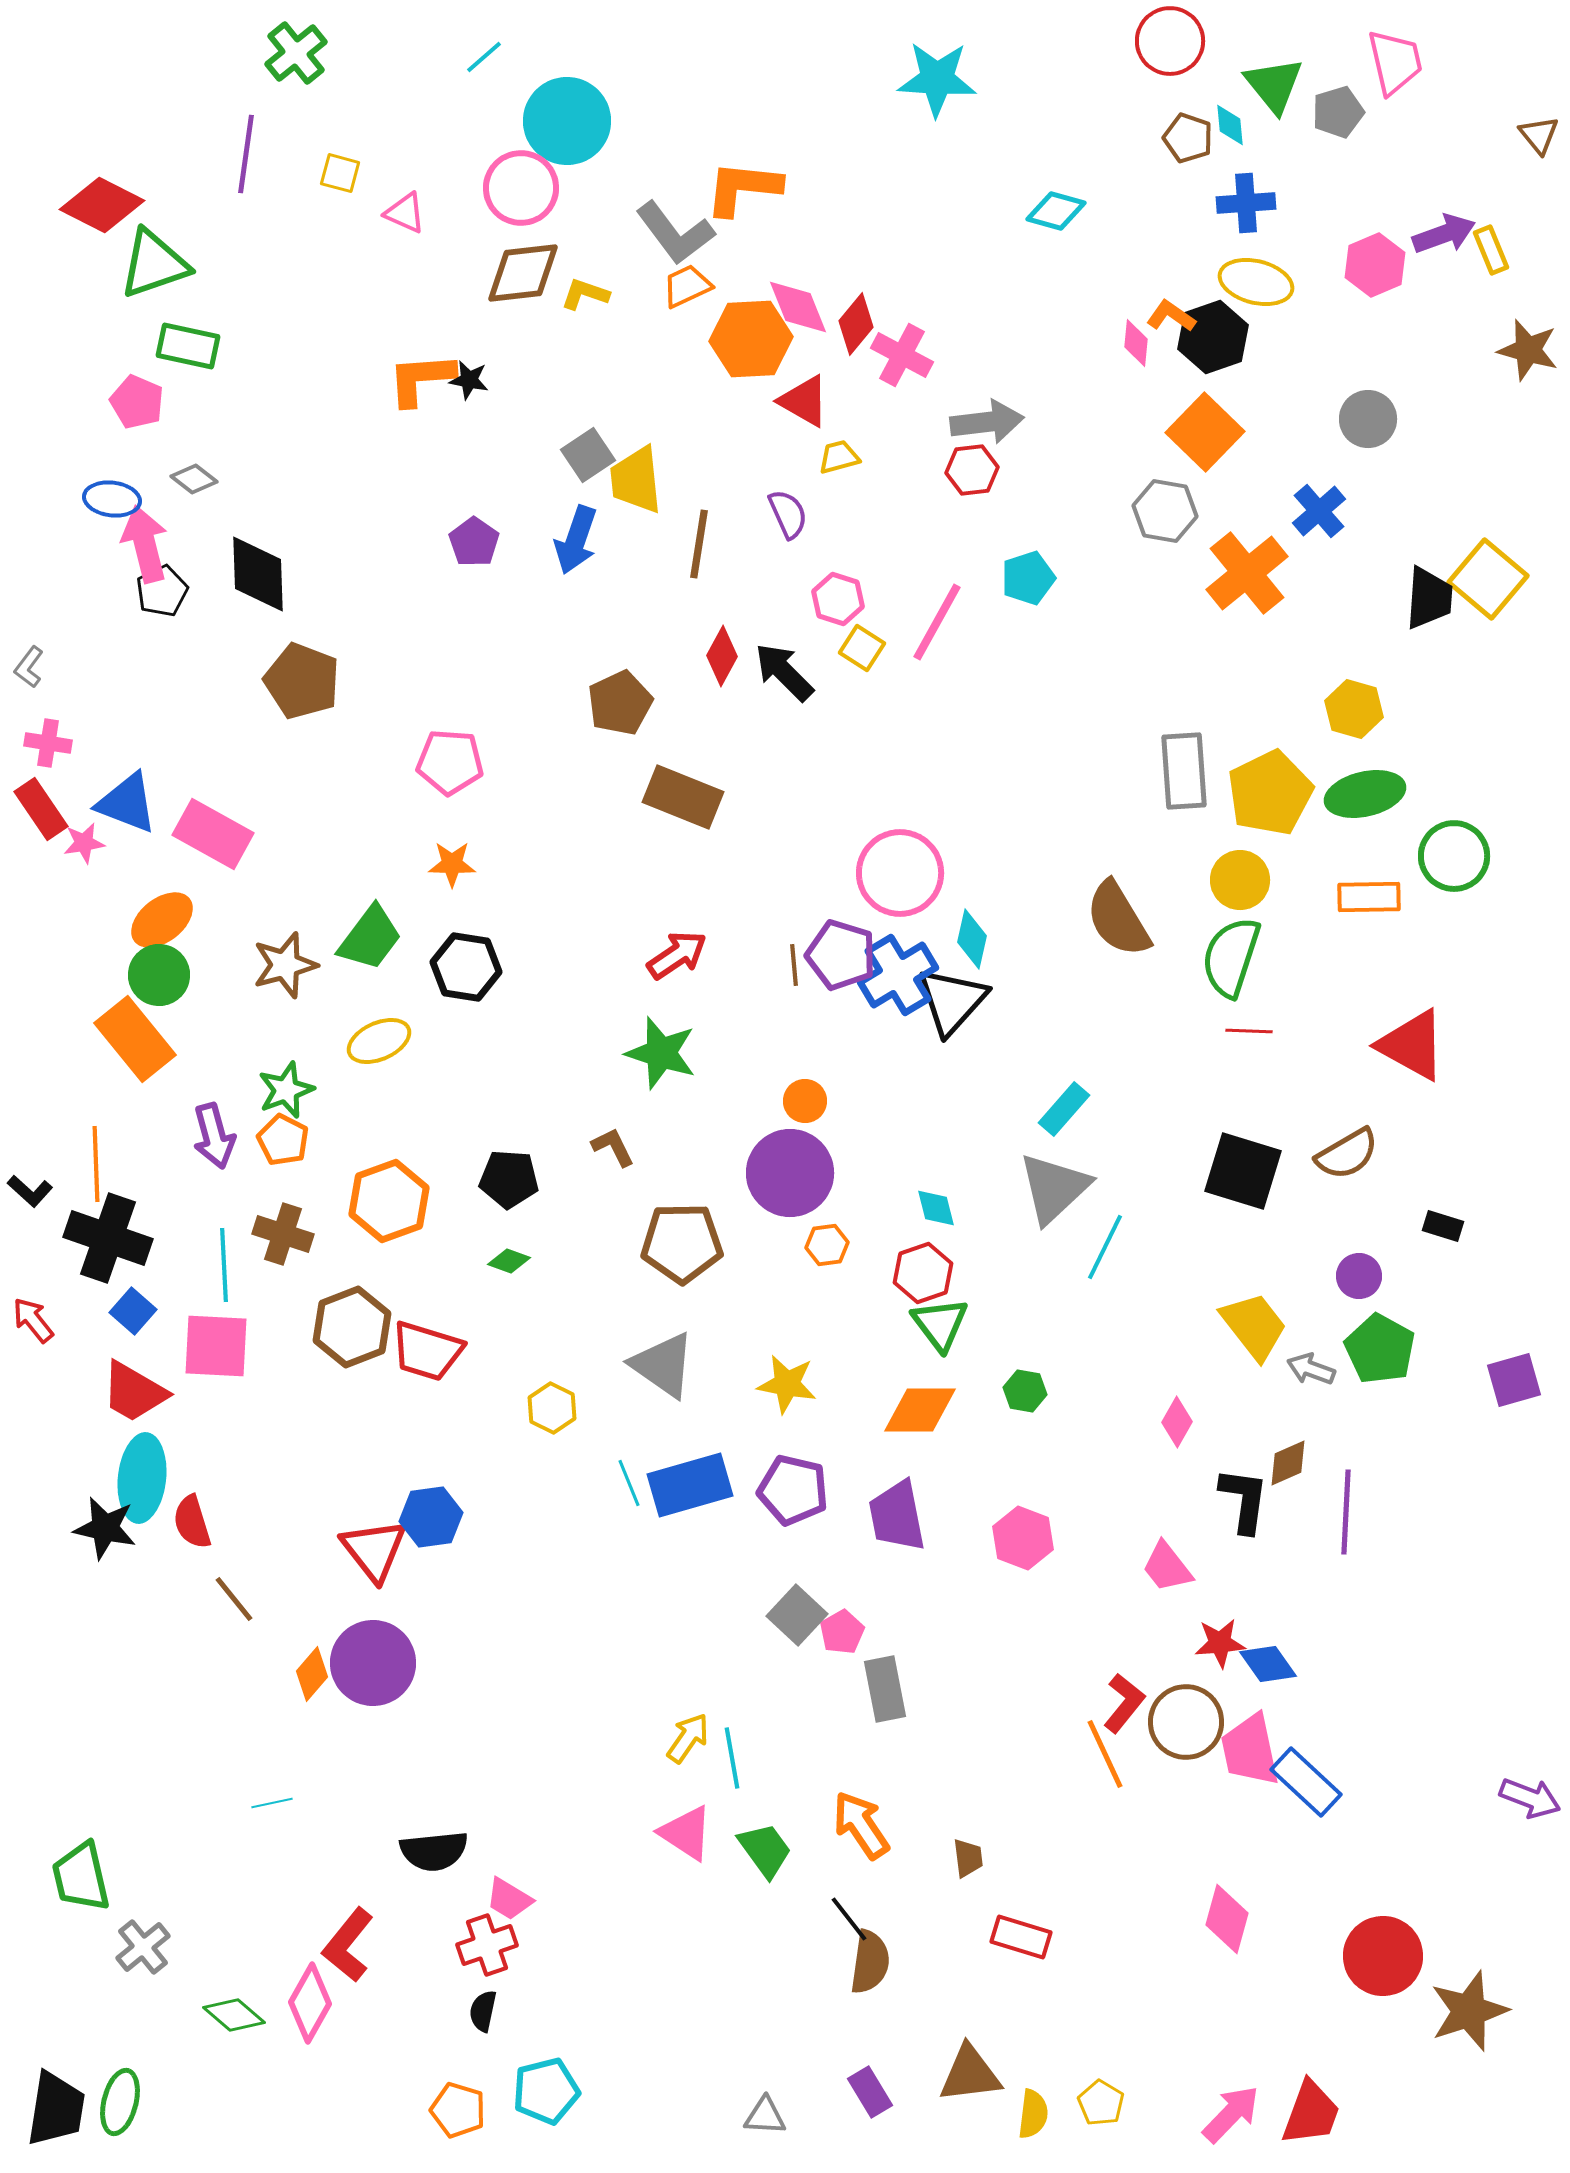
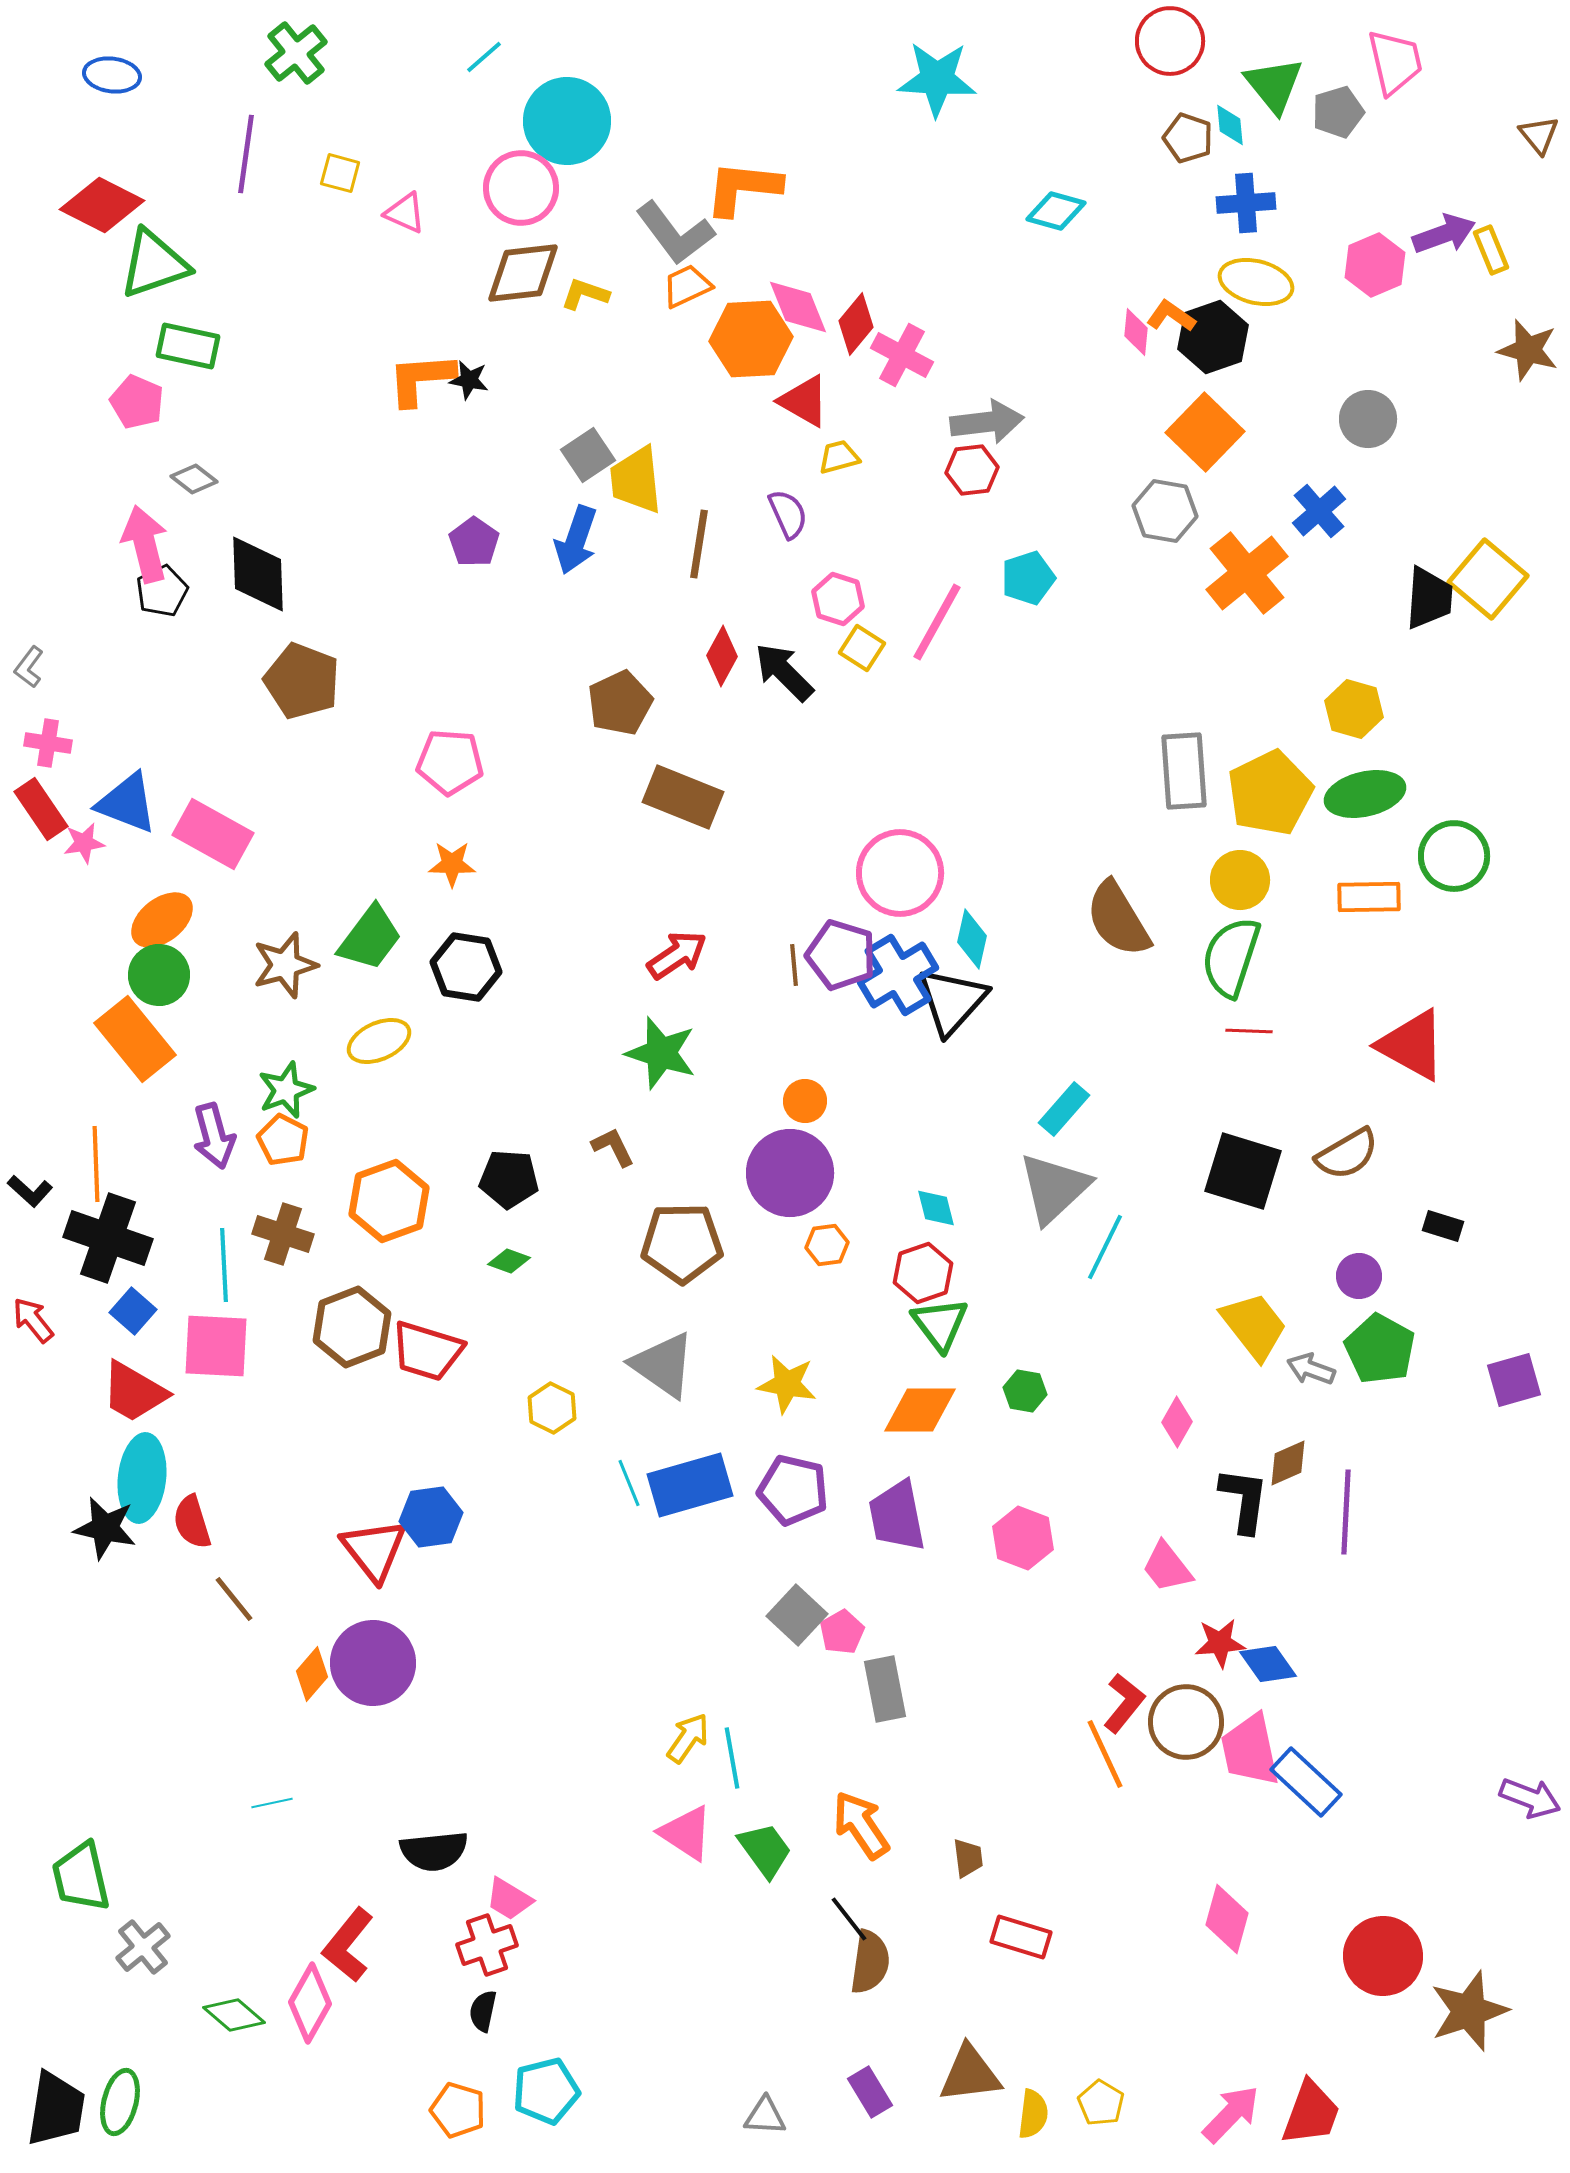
pink diamond at (1136, 343): moved 11 px up
blue ellipse at (112, 499): moved 424 px up
